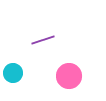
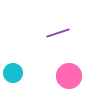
purple line: moved 15 px right, 7 px up
